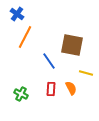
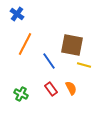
orange line: moved 7 px down
yellow line: moved 2 px left, 8 px up
red rectangle: rotated 40 degrees counterclockwise
